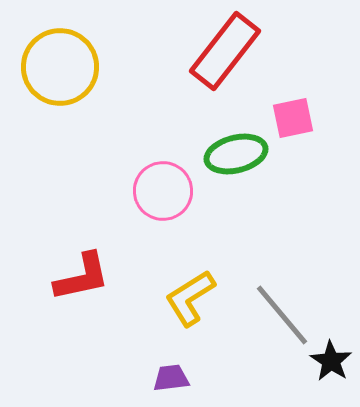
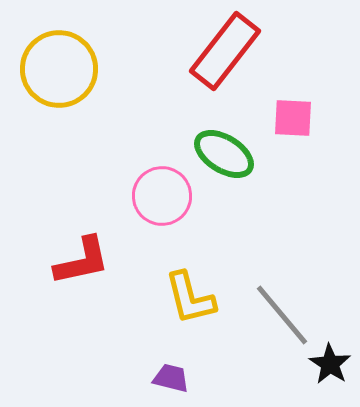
yellow circle: moved 1 px left, 2 px down
pink square: rotated 15 degrees clockwise
green ellipse: moved 12 px left; rotated 46 degrees clockwise
pink circle: moved 1 px left, 5 px down
red L-shape: moved 16 px up
yellow L-shape: rotated 72 degrees counterclockwise
black star: moved 1 px left, 3 px down
purple trapezoid: rotated 21 degrees clockwise
